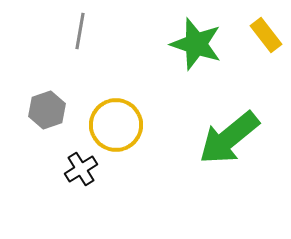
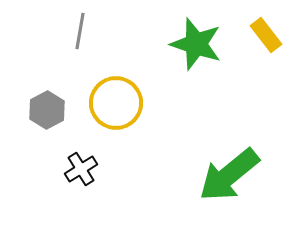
gray hexagon: rotated 9 degrees counterclockwise
yellow circle: moved 22 px up
green arrow: moved 37 px down
